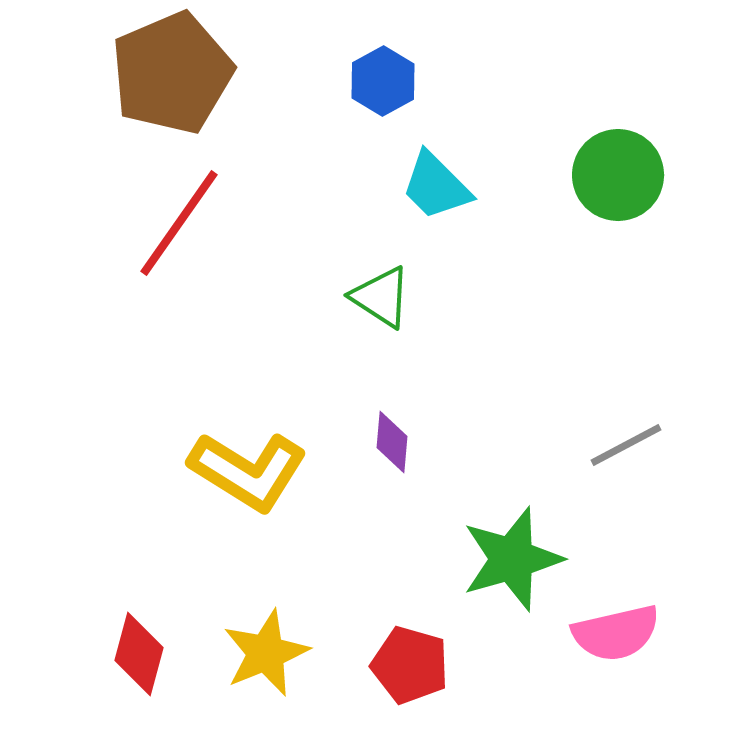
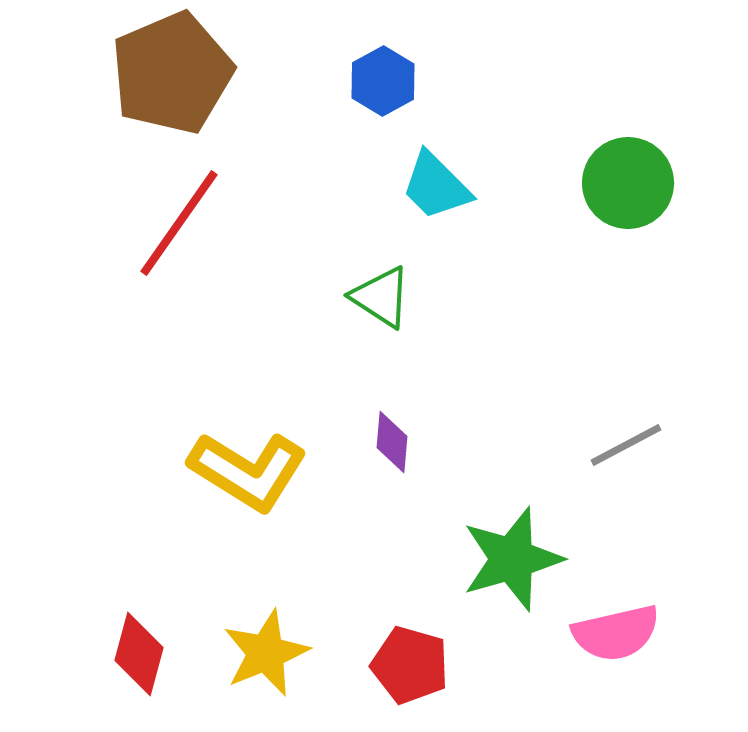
green circle: moved 10 px right, 8 px down
